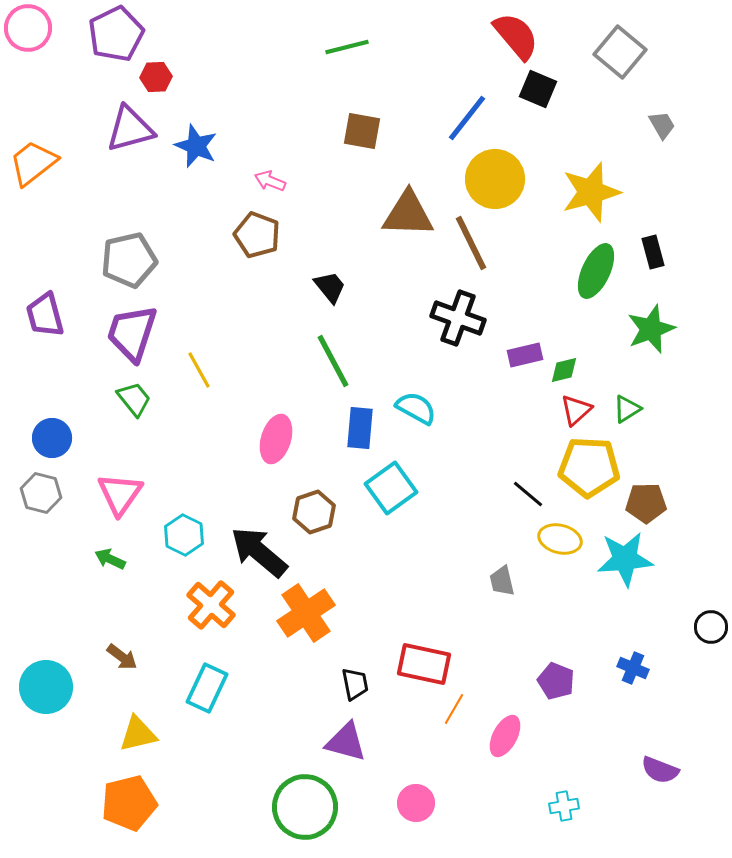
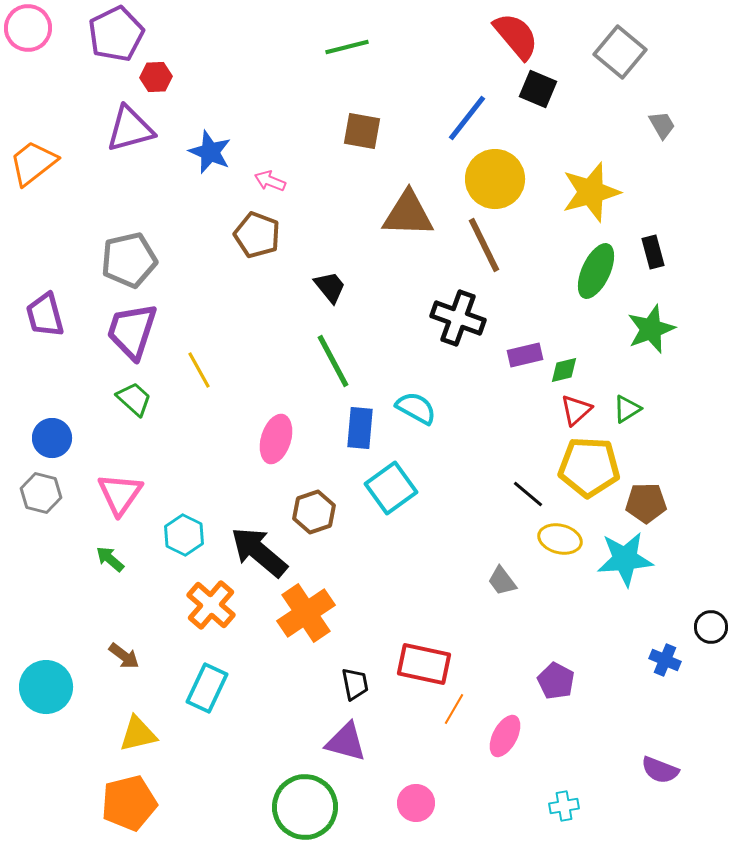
blue star at (196, 146): moved 14 px right, 6 px down
brown line at (471, 243): moved 13 px right, 2 px down
purple trapezoid at (132, 333): moved 2 px up
green trapezoid at (134, 399): rotated 9 degrees counterclockwise
green arrow at (110, 559): rotated 16 degrees clockwise
gray trapezoid at (502, 581): rotated 24 degrees counterclockwise
brown arrow at (122, 657): moved 2 px right, 1 px up
blue cross at (633, 668): moved 32 px right, 8 px up
purple pentagon at (556, 681): rotated 6 degrees clockwise
